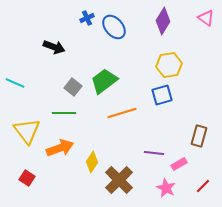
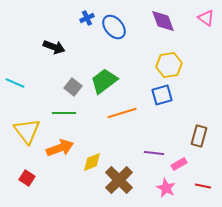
purple diamond: rotated 52 degrees counterclockwise
yellow diamond: rotated 35 degrees clockwise
red line: rotated 56 degrees clockwise
